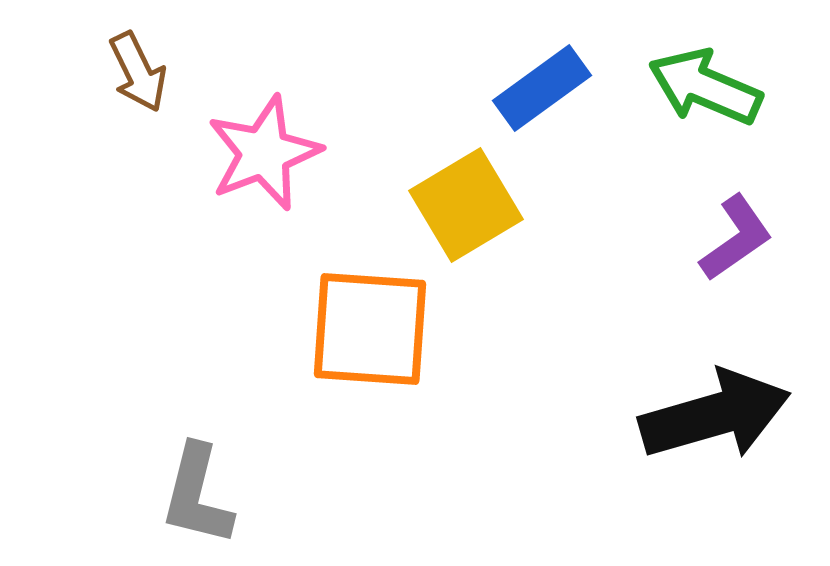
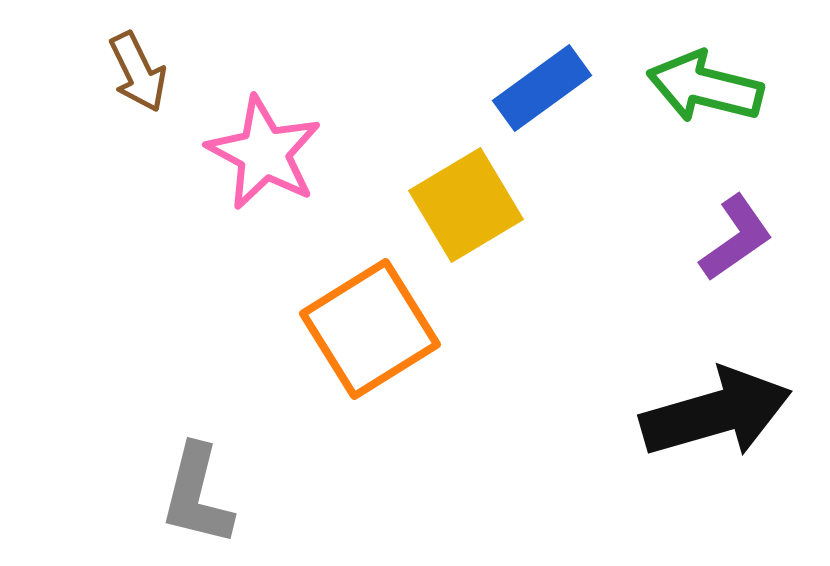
green arrow: rotated 9 degrees counterclockwise
pink star: rotated 23 degrees counterclockwise
orange square: rotated 36 degrees counterclockwise
black arrow: moved 1 px right, 2 px up
